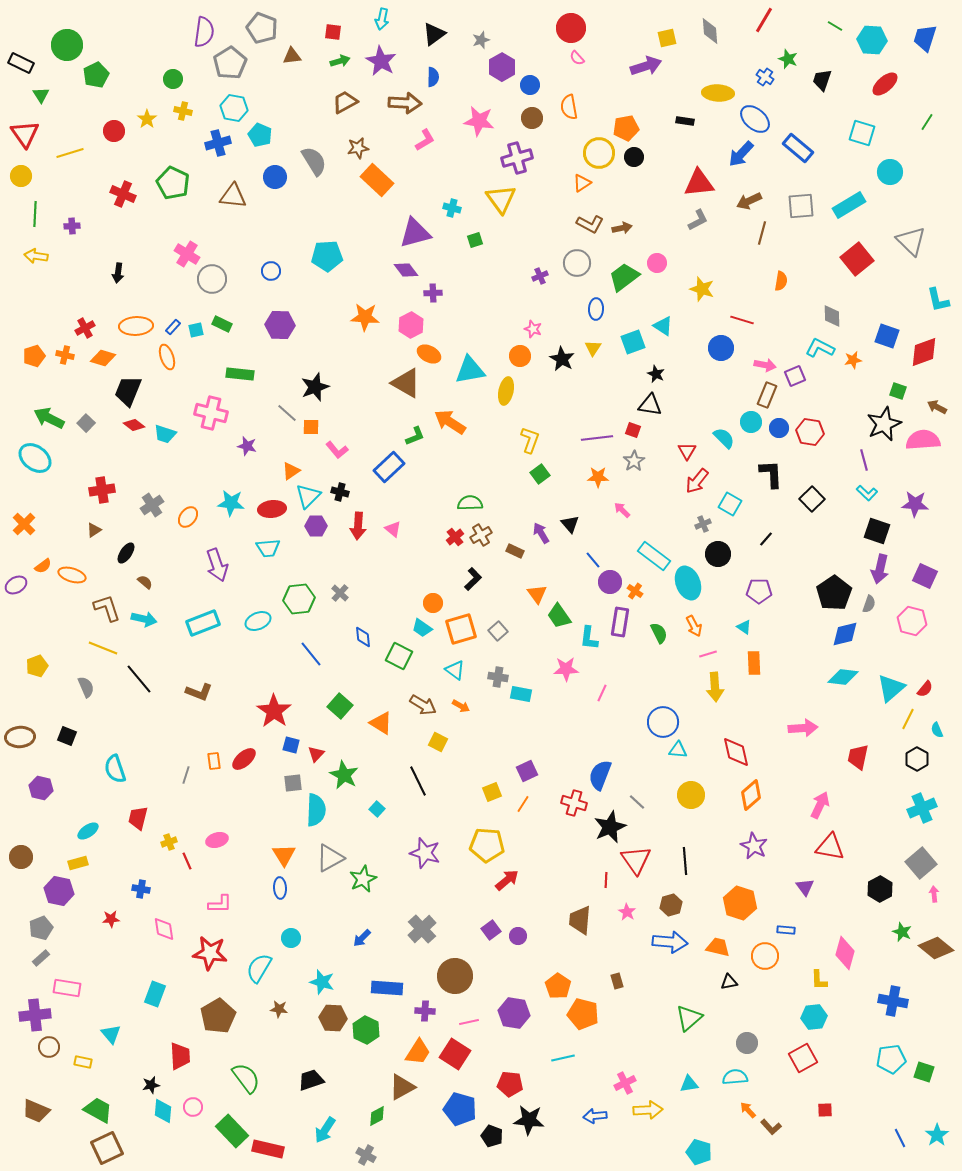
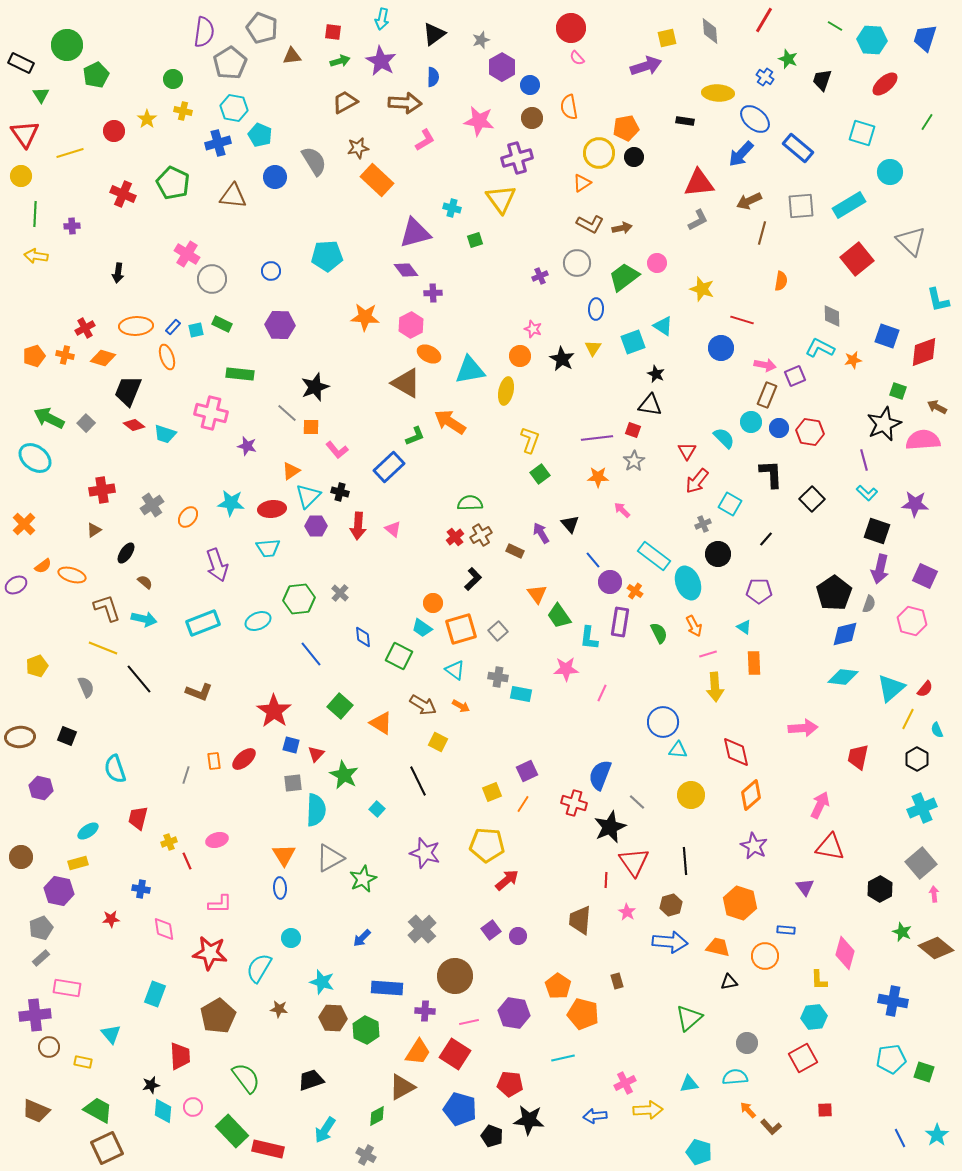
red triangle at (636, 860): moved 2 px left, 2 px down
